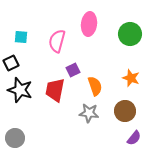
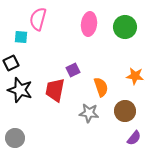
green circle: moved 5 px left, 7 px up
pink semicircle: moved 19 px left, 22 px up
orange star: moved 4 px right, 2 px up; rotated 12 degrees counterclockwise
orange semicircle: moved 6 px right, 1 px down
